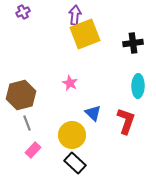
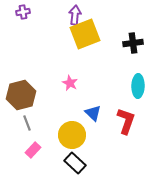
purple cross: rotated 16 degrees clockwise
